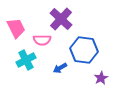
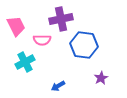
purple cross: rotated 35 degrees clockwise
pink trapezoid: moved 2 px up
blue hexagon: moved 5 px up
cyan cross: moved 1 px left, 2 px down
blue arrow: moved 2 px left, 18 px down
